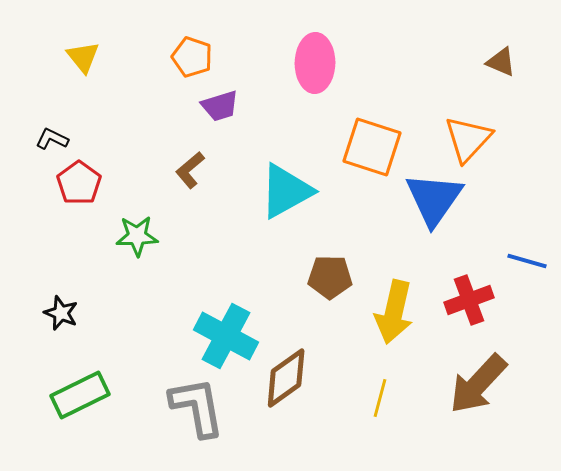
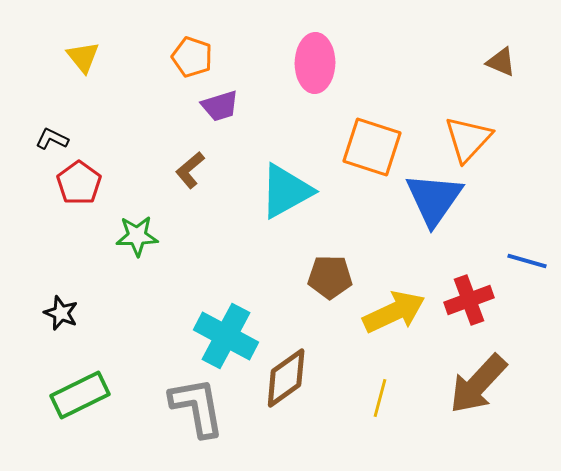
yellow arrow: rotated 128 degrees counterclockwise
